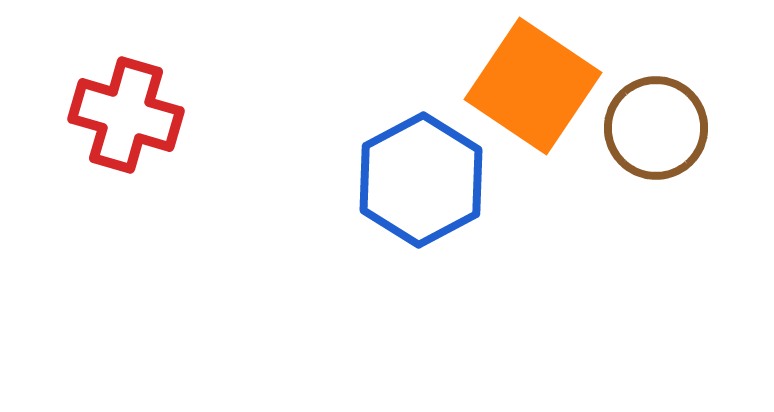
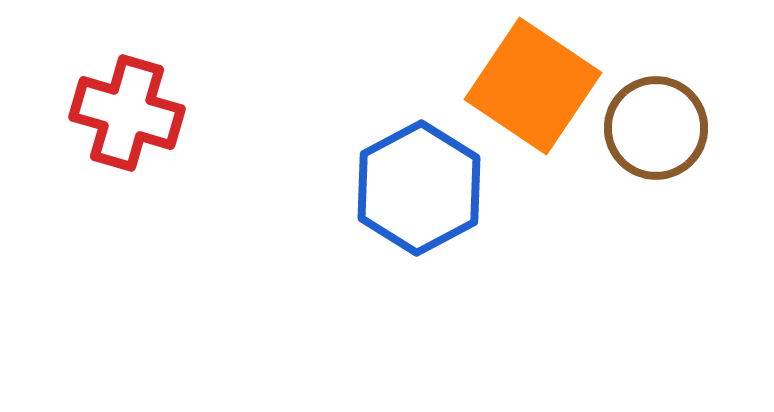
red cross: moved 1 px right, 2 px up
blue hexagon: moved 2 px left, 8 px down
